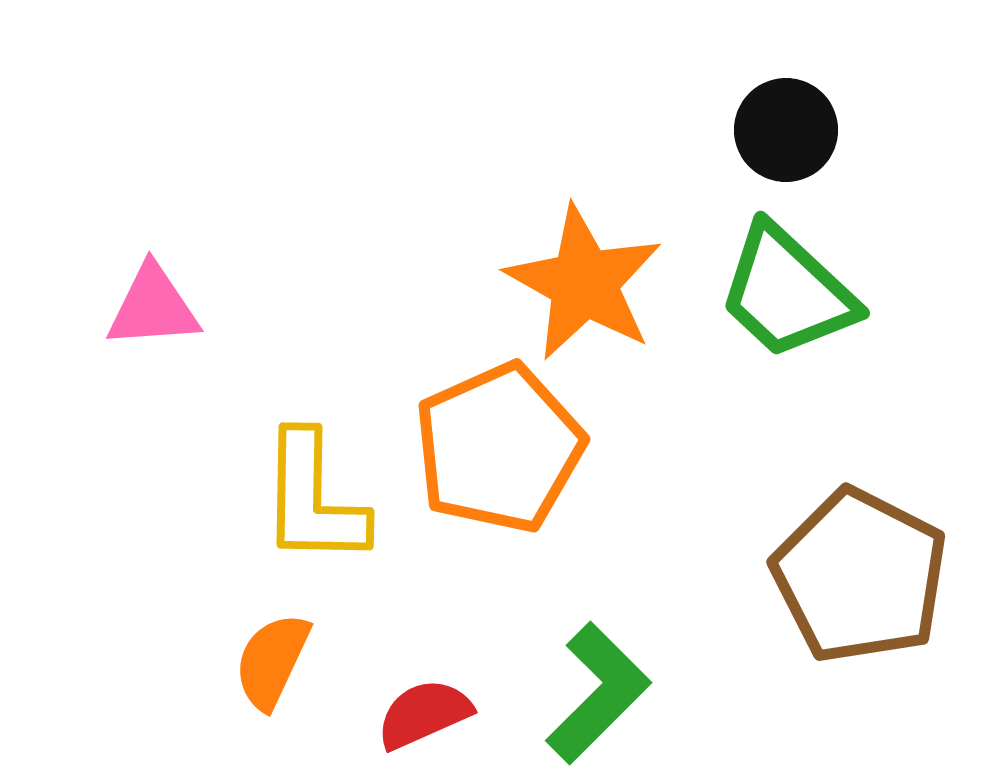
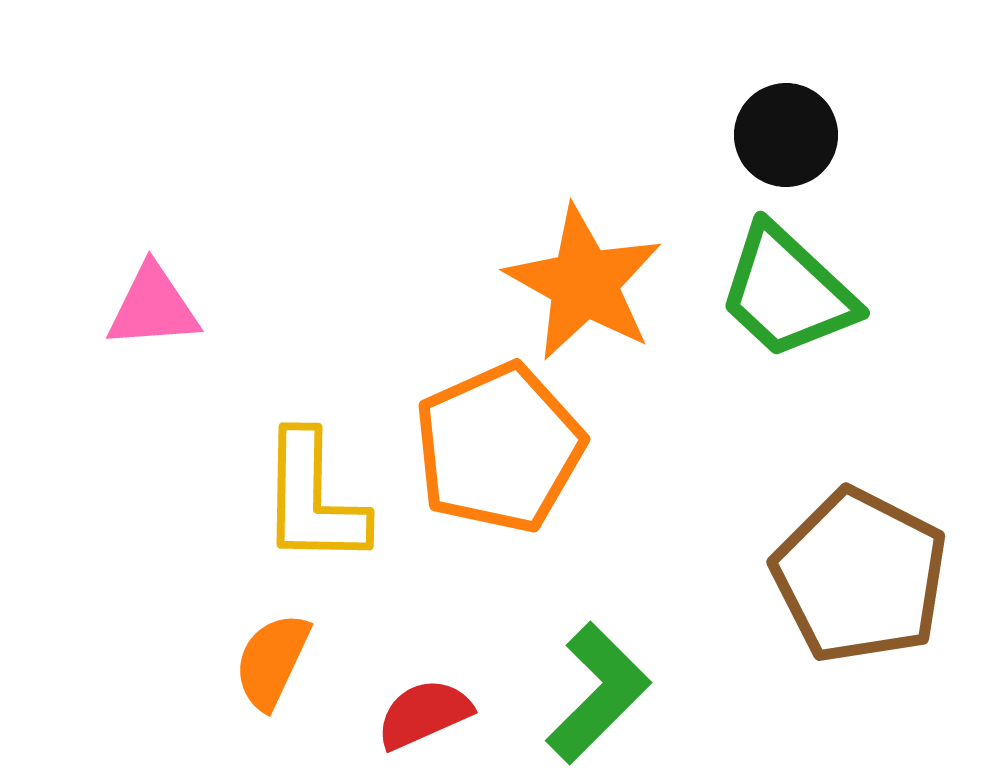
black circle: moved 5 px down
